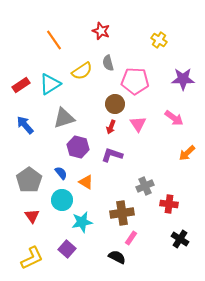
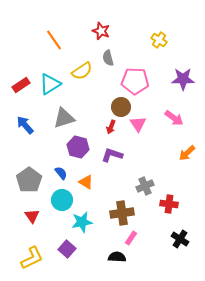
gray semicircle: moved 5 px up
brown circle: moved 6 px right, 3 px down
black semicircle: rotated 24 degrees counterclockwise
